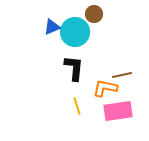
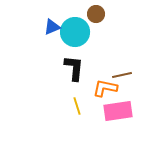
brown circle: moved 2 px right
